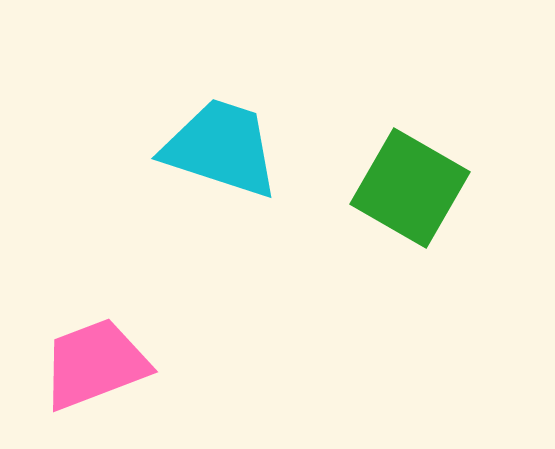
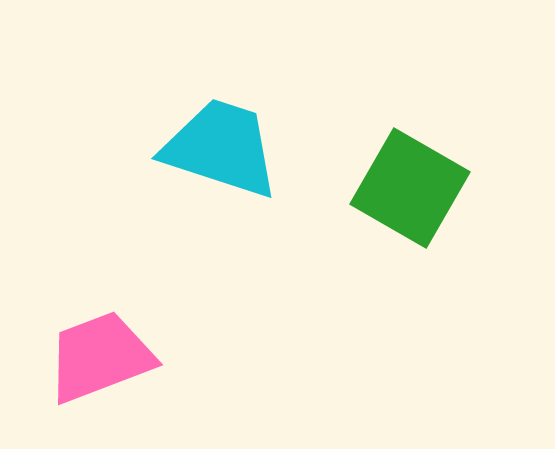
pink trapezoid: moved 5 px right, 7 px up
